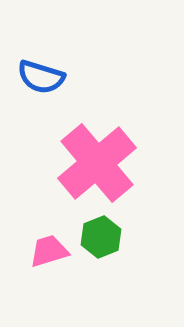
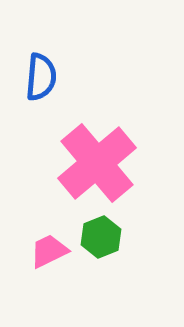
blue semicircle: rotated 102 degrees counterclockwise
pink trapezoid: rotated 9 degrees counterclockwise
